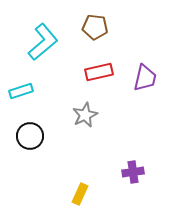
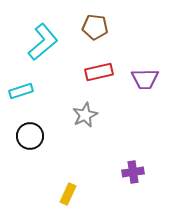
purple trapezoid: moved 1 px down; rotated 76 degrees clockwise
yellow rectangle: moved 12 px left
